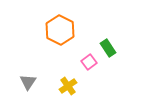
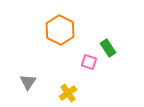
pink square: rotated 35 degrees counterclockwise
yellow cross: moved 7 px down
